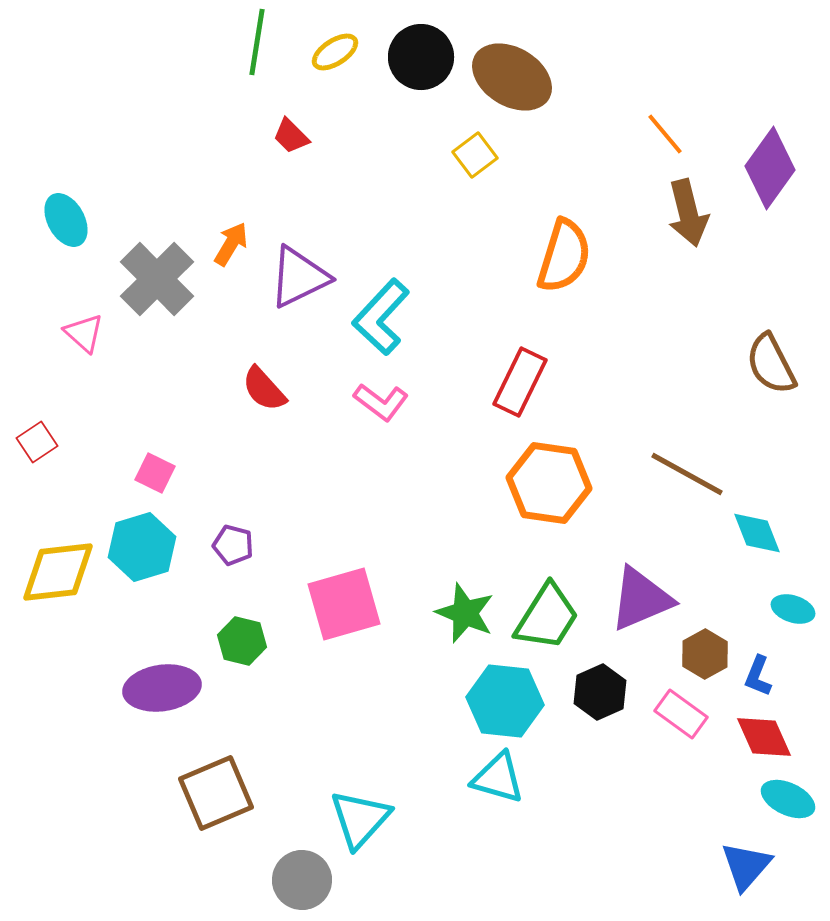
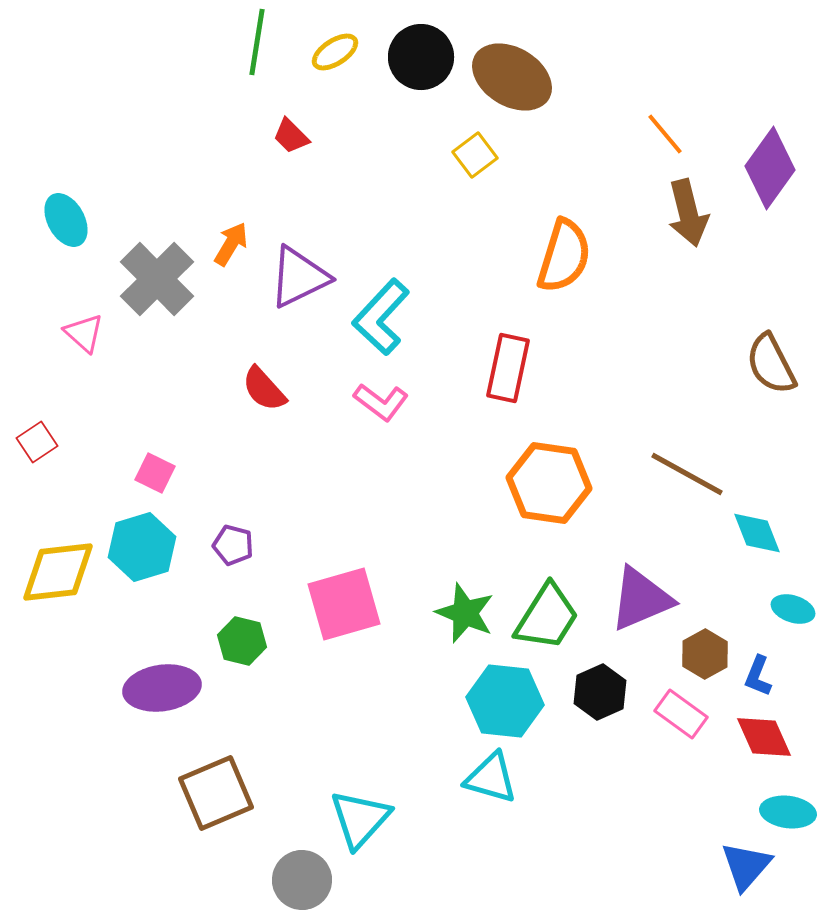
red rectangle at (520, 382): moved 12 px left, 14 px up; rotated 14 degrees counterclockwise
cyan triangle at (498, 778): moved 7 px left
cyan ellipse at (788, 799): moved 13 px down; rotated 18 degrees counterclockwise
